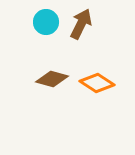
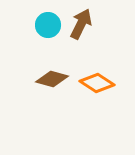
cyan circle: moved 2 px right, 3 px down
